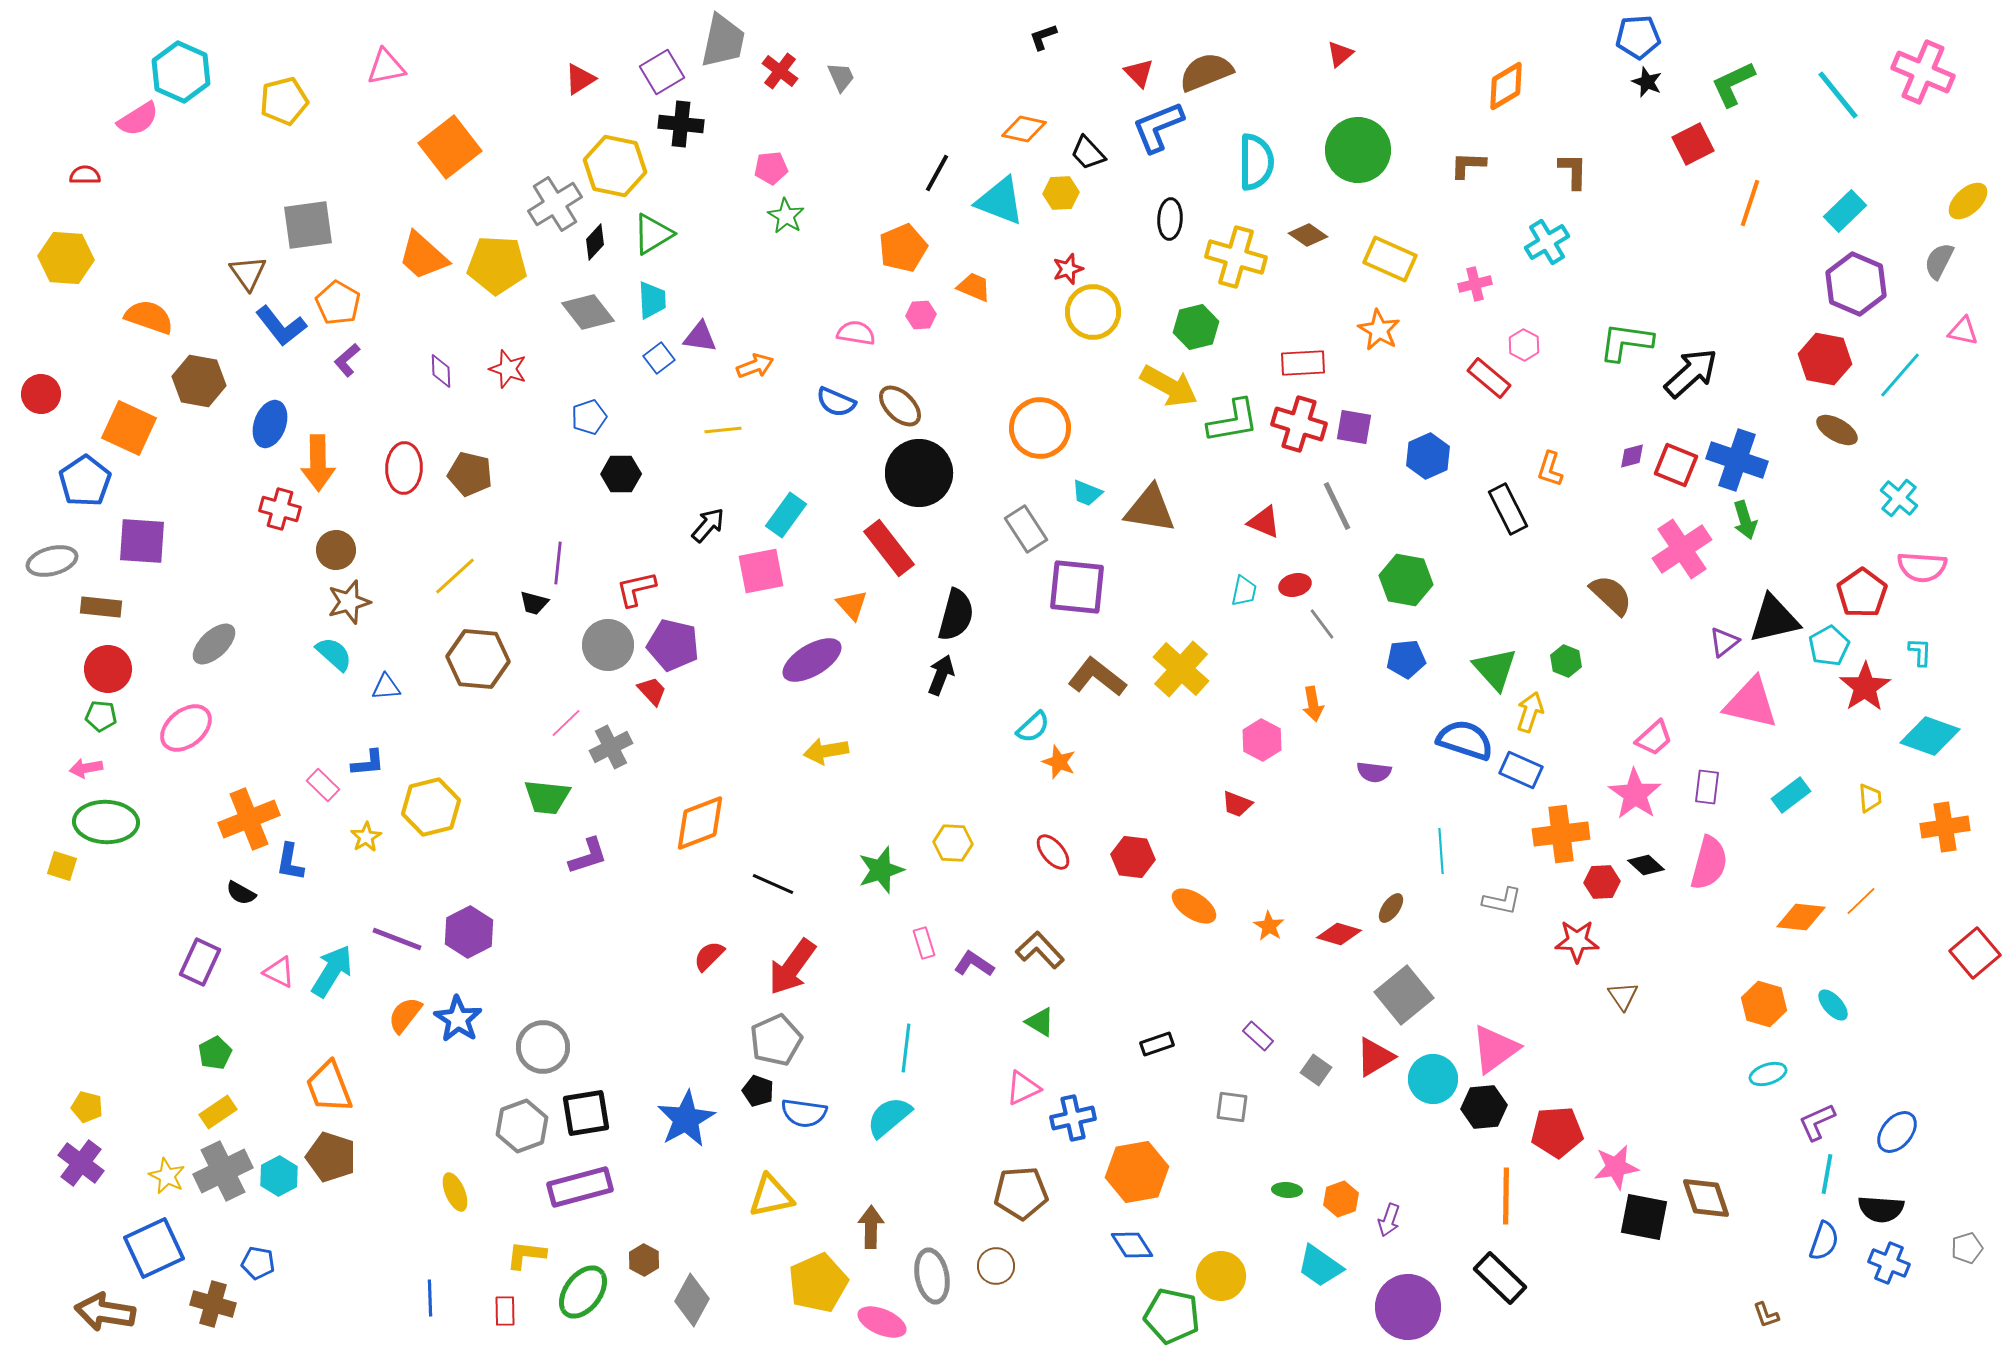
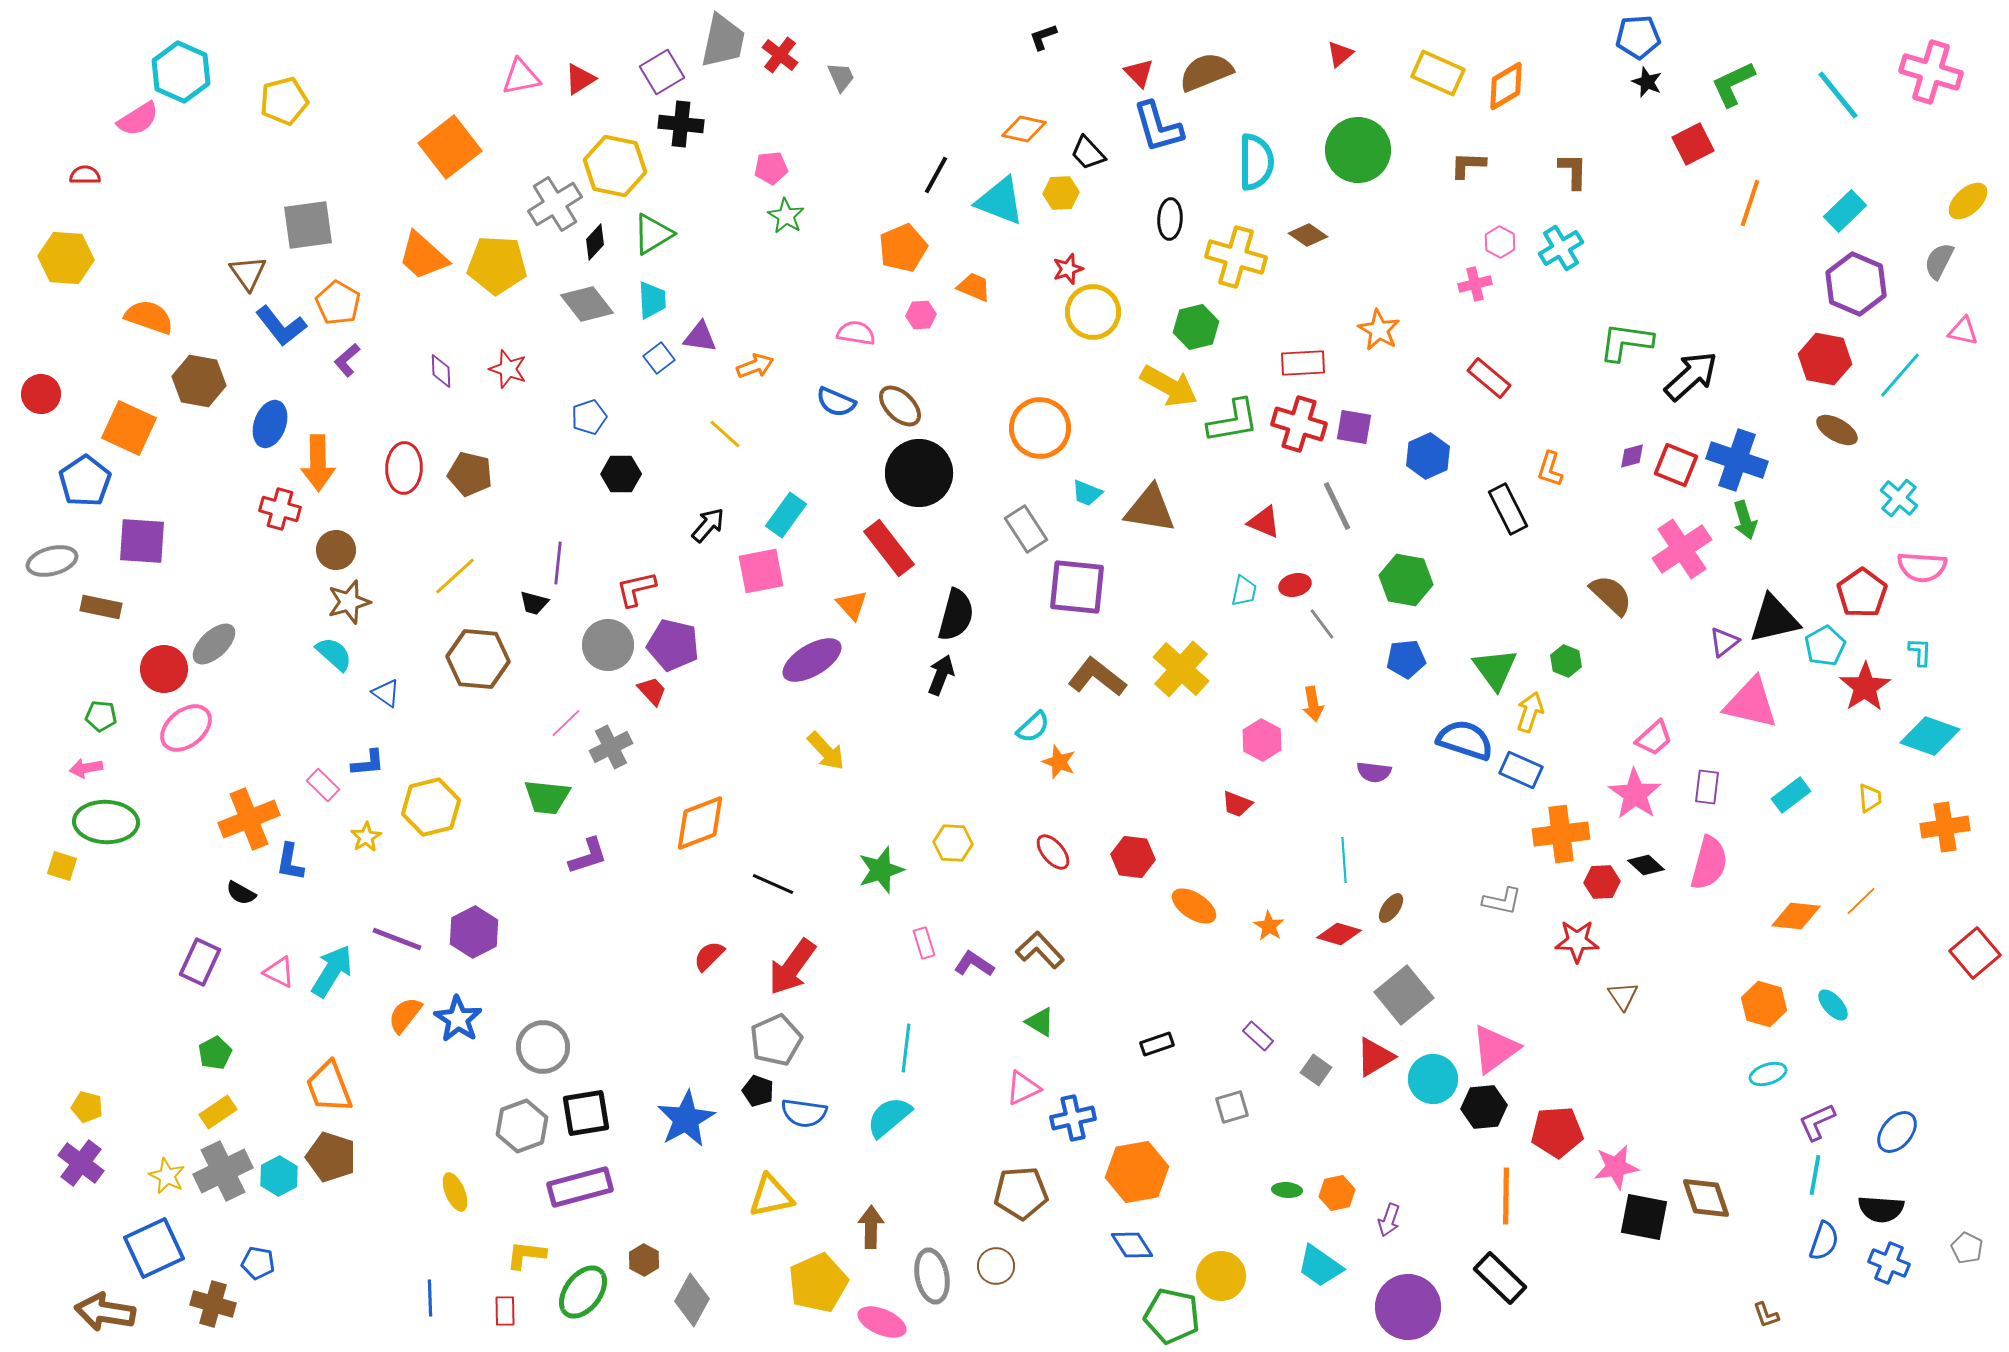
pink triangle at (386, 67): moved 135 px right, 10 px down
red cross at (780, 71): moved 16 px up
pink cross at (1923, 72): moved 8 px right; rotated 6 degrees counterclockwise
blue L-shape at (1158, 127): rotated 84 degrees counterclockwise
black line at (937, 173): moved 1 px left, 2 px down
cyan cross at (1547, 242): moved 14 px right, 6 px down
yellow rectangle at (1390, 259): moved 48 px right, 186 px up
gray diamond at (588, 312): moved 1 px left, 8 px up
pink hexagon at (1524, 345): moved 24 px left, 103 px up
black arrow at (1691, 373): moved 3 px down
yellow line at (723, 430): moved 2 px right, 4 px down; rotated 48 degrees clockwise
brown rectangle at (101, 607): rotated 6 degrees clockwise
cyan pentagon at (1829, 646): moved 4 px left
red circle at (108, 669): moved 56 px right
green triangle at (1495, 669): rotated 6 degrees clockwise
blue triangle at (386, 687): moved 6 px down; rotated 40 degrees clockwise
yellow arrow at (826, 751): rotated 123 degrees counterclockwise
cyan line at (1441, 851): moved 97 px left, 9 px down
orange diamond at (1801, 917): moved 5 px left, 1 px up
purple hexagon at (469, 932): moved 5 px right
gray square at (1232, 1107): rotated 24 degrees counterclockwise
cyan line at (1827, 1174): moved 12 px left, 1 px down
orange hexagon at (1341, 1199): moved 4 px left, 6 px up; rotated 8 degrees clockwise
gray pentagon at (1967, 1248): rotated 28 degrees counterclockwise
